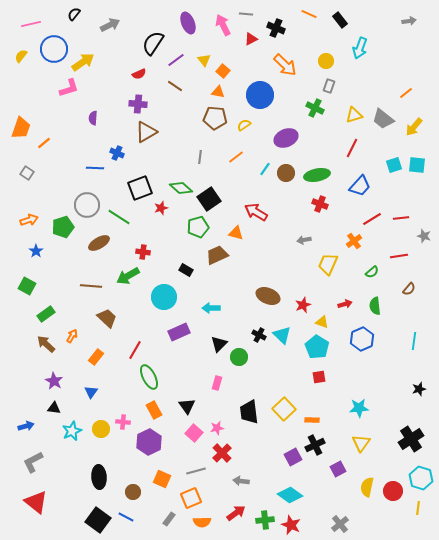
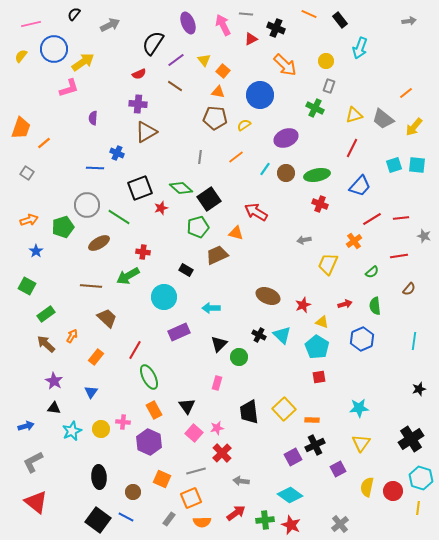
purple hexagon at (149, 442): rotated 10 degrees counterclockwise
